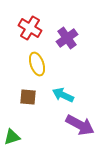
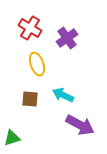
brown square: moved 2 px right, 2 px down
green triangle: moved 1 px down
